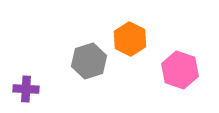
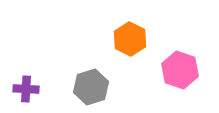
gray hexagon: moved 2 px right, 26 px down
